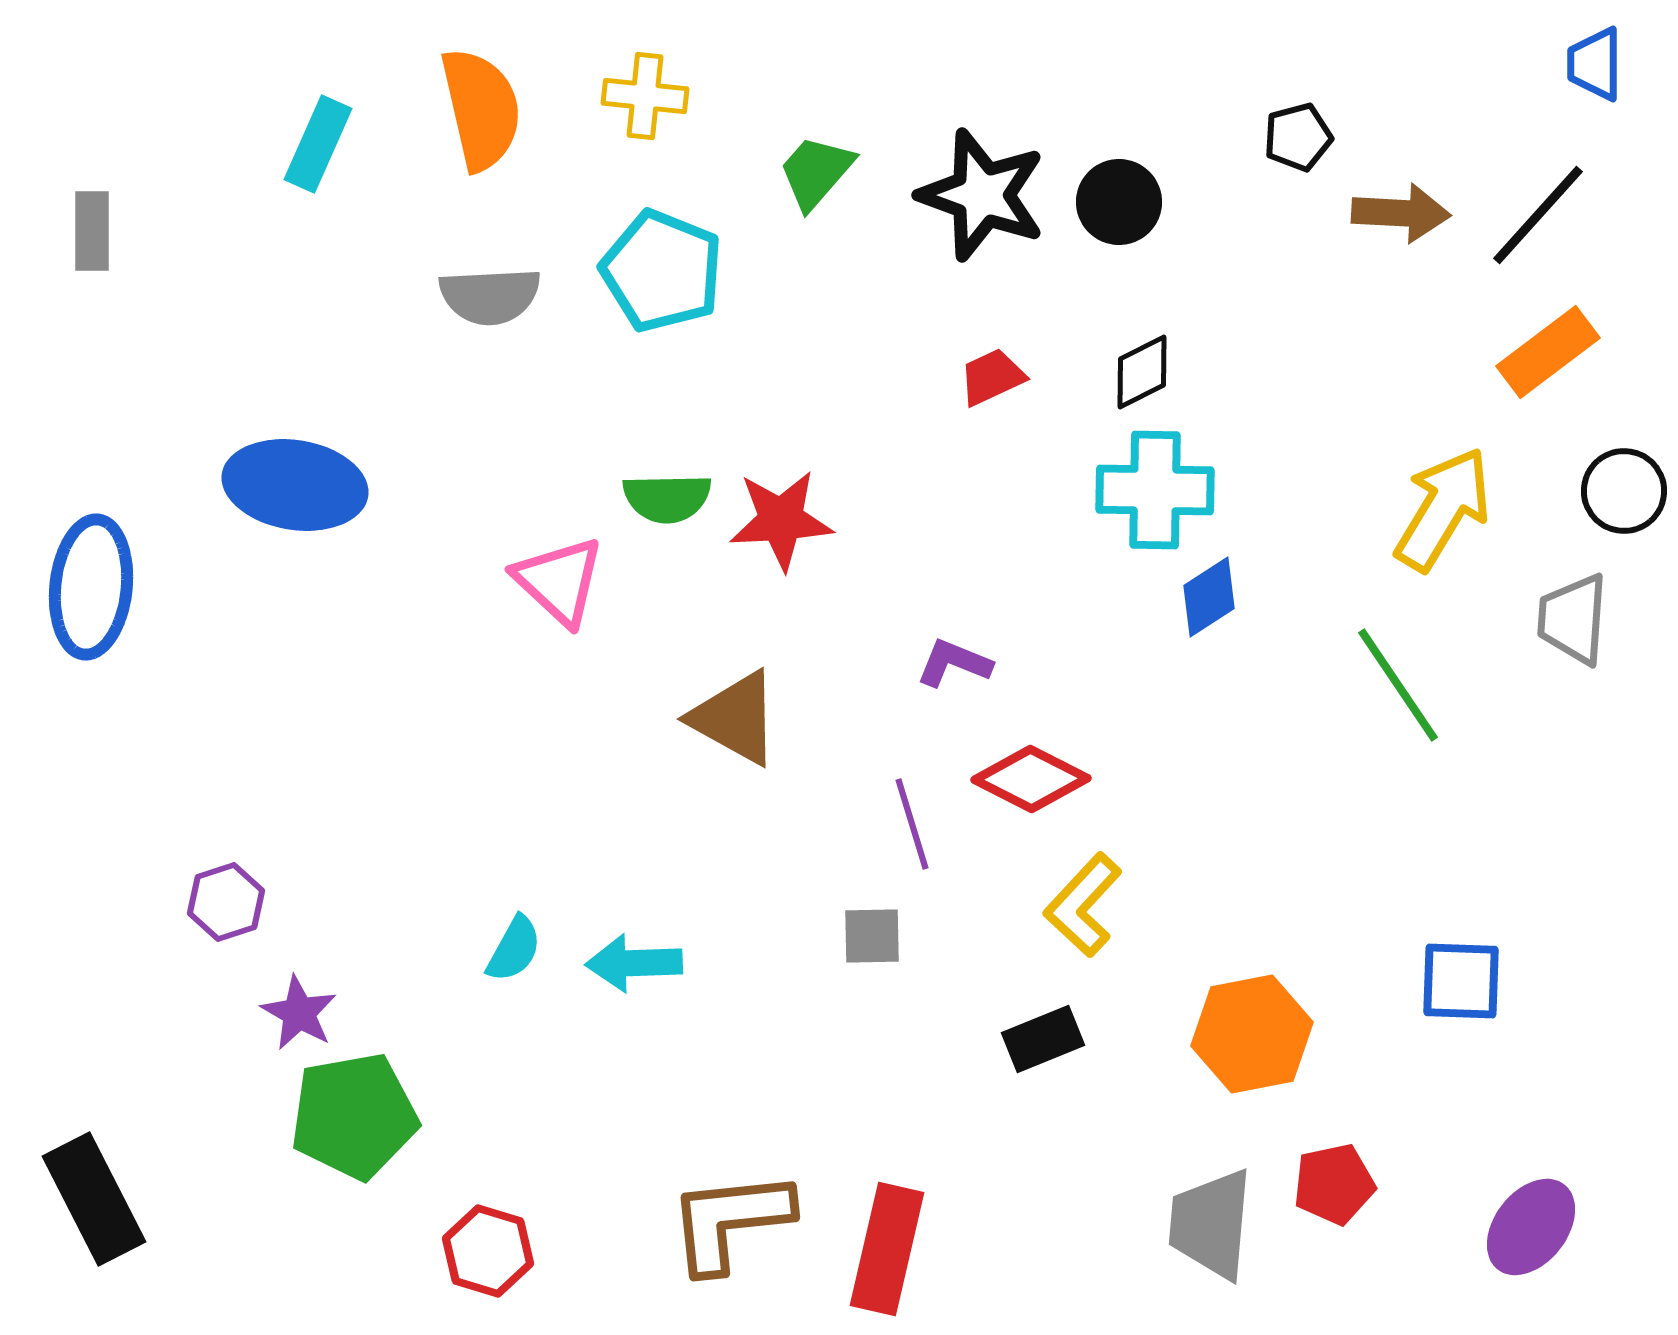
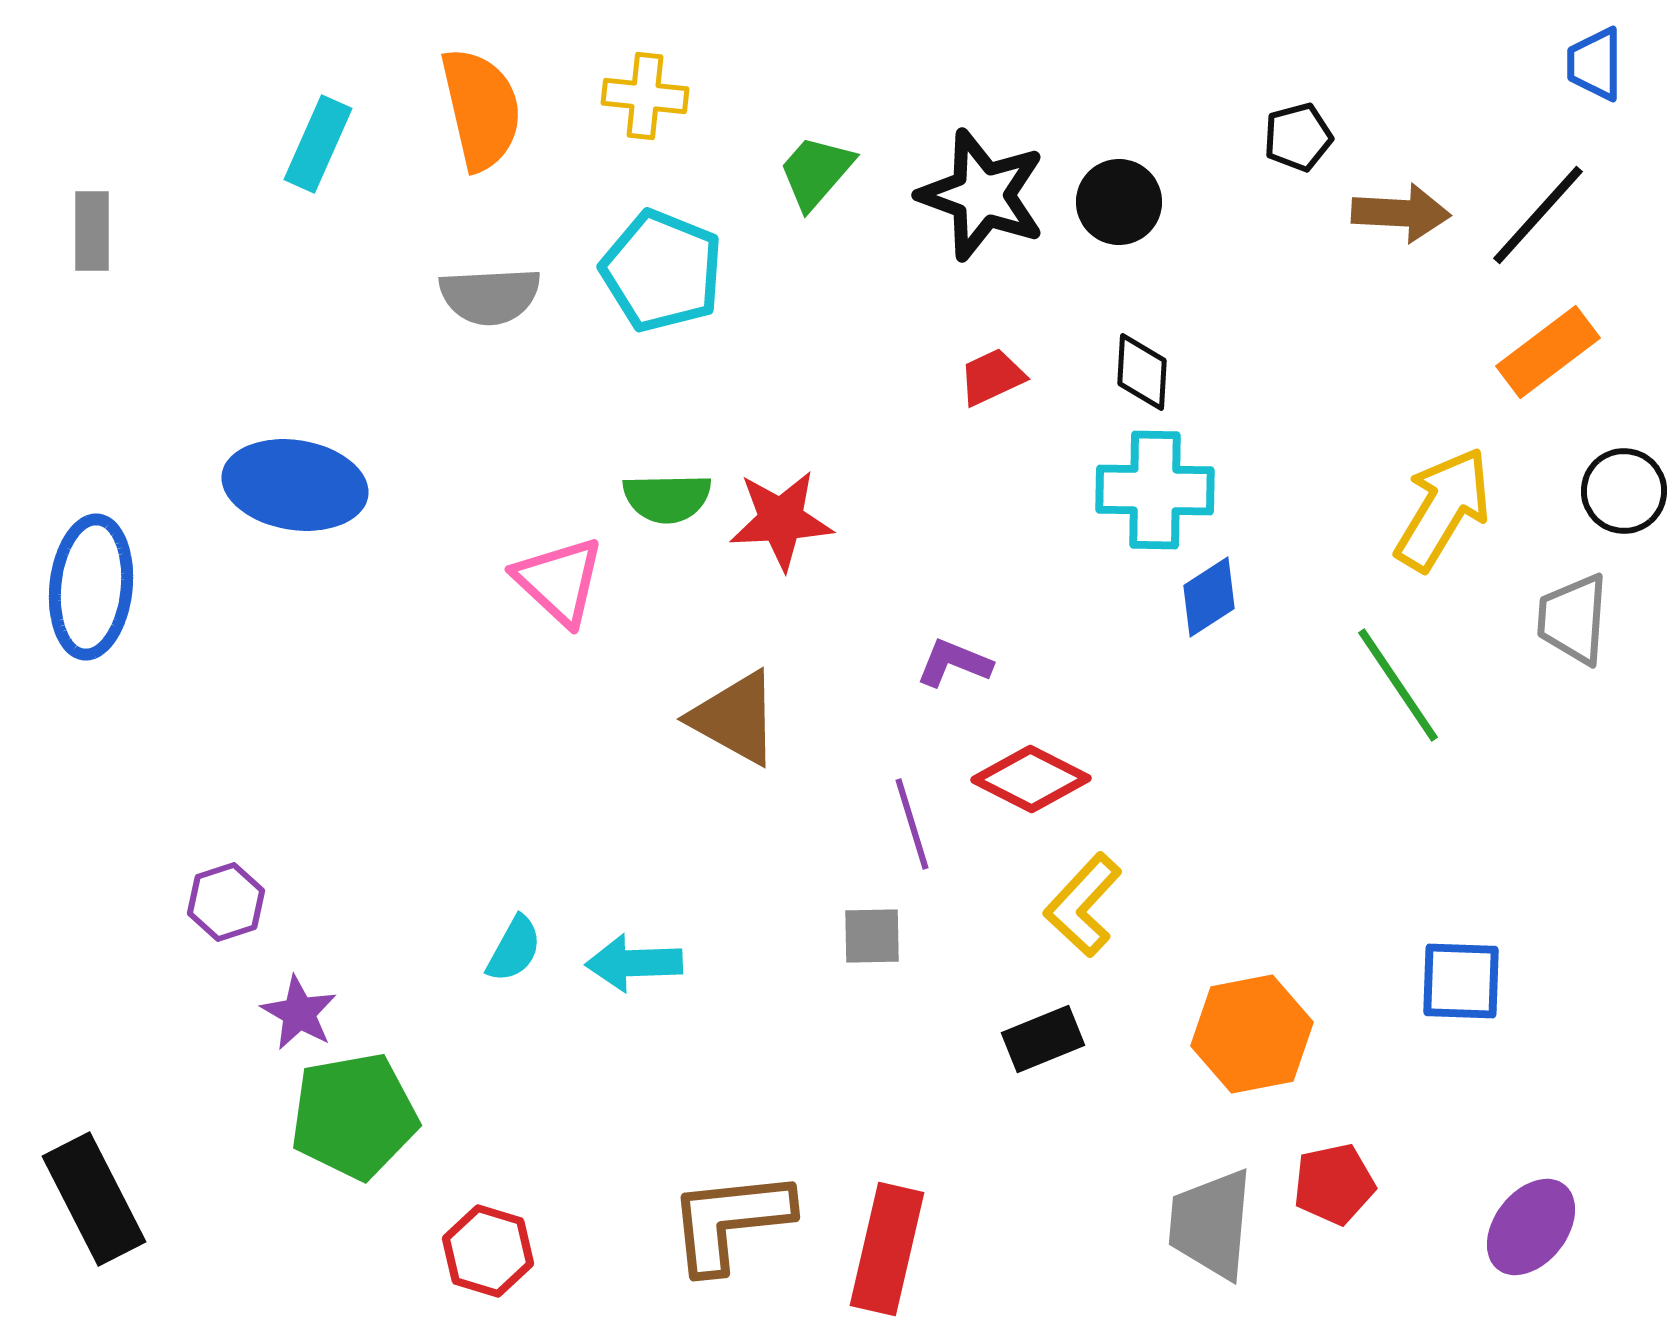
black diamond at (1142, 372): rotated 60 degrees counterclockwise
